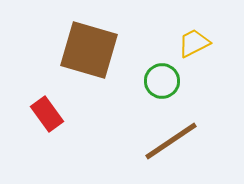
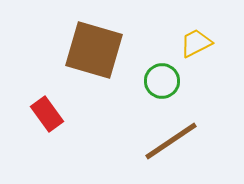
yellow trapezoid: moved 2 px right
brown square: moved 5 px right
